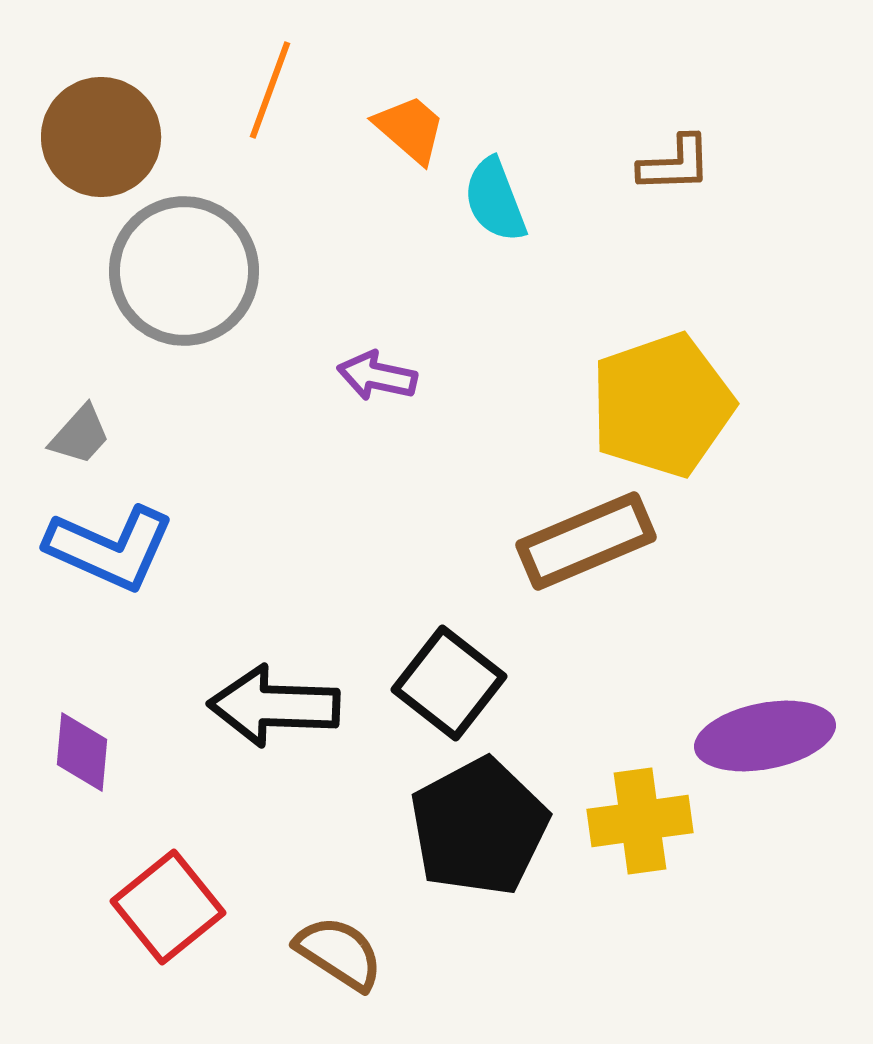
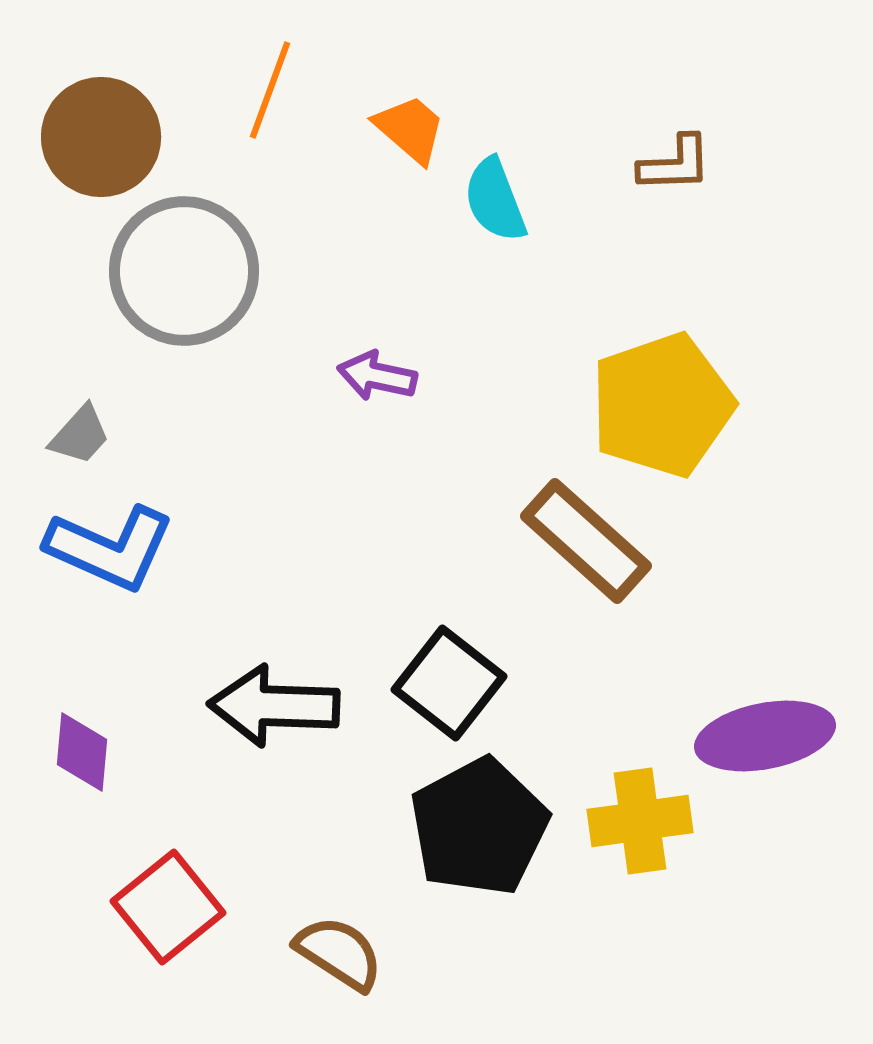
brown rectangle: rotated 65 degrees clockwise
